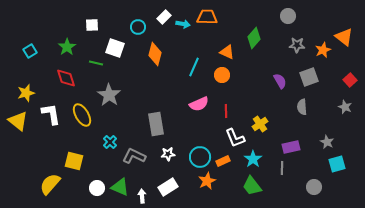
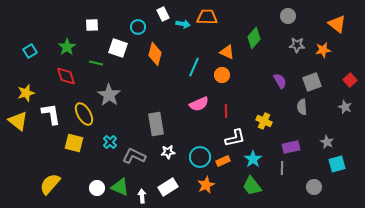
white rectangle at (164, 17): moved 1 px left, 3 px up; rotated 72 degrees counterclockwise
orange triangle at (344, 37): moved 7 px left, 13 px up
white square at (115, 48): moved 3 px right
orange star at (323, 50): rotated 14 degrees clockwise
gray square at (309, 77): moved 3 px right, 5 px down
red diamond at (66, 78): moved 2 px up
yellow ellipse at (82, 115): moved 2 px right, 1 px up
yellow cross at (260, 124): moved 4 px right, 3 px up; rotated 28 degrees counterclockwise
white L-shape at (235, 138): rotated 80 degrees counterclockwise
white star at (168, 154): moved 2 px up
yellow square at (74, 161): moved 18 px up
orange star at (207, 181): moved 1 px left, 4 px down
